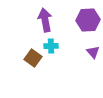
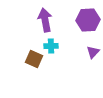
purple triangle: rotated 24 degrees clockwise
brown square: moved 1 px right, 1 px down; rotated 12 degrees counterclockwise
